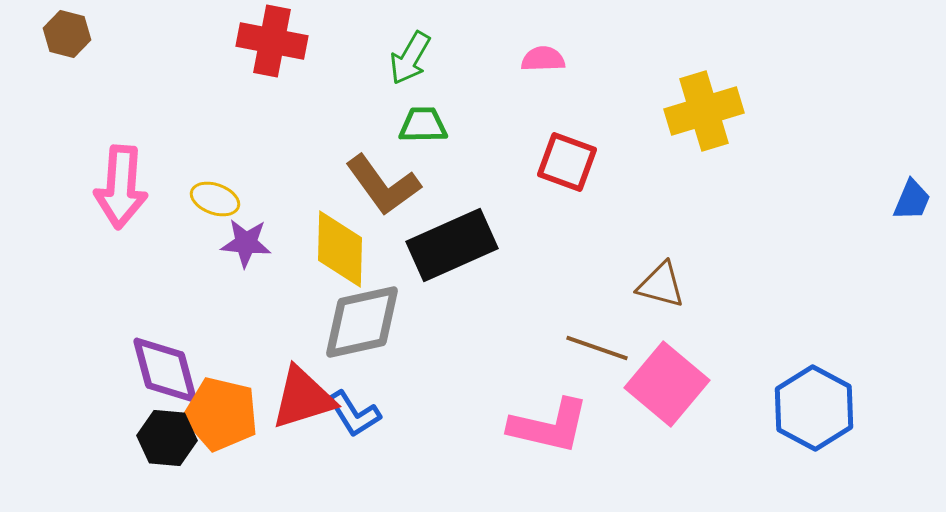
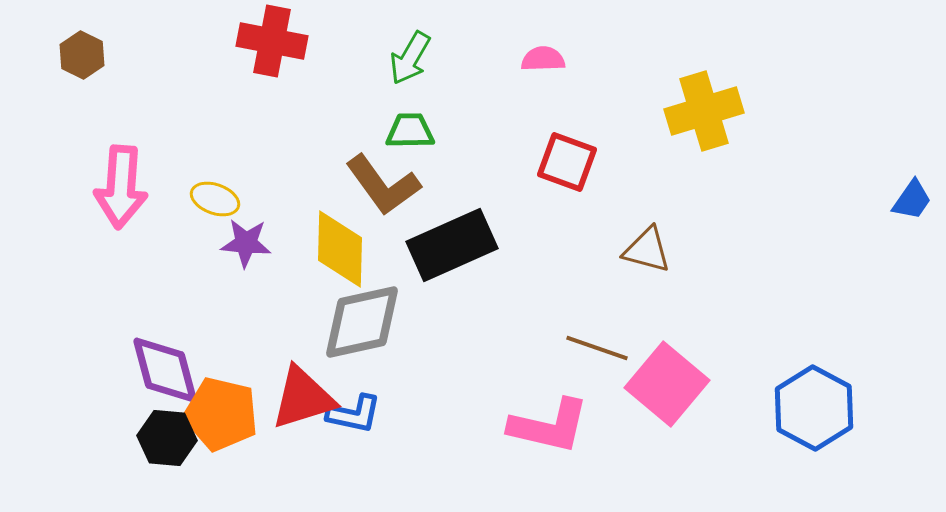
brown hexagon: moved 15 px right, 21 px down; rotated 12 degrees clockwise
green trapezoid: moved 13 px left, 6 px down
blue trapezoid: rotated 12 degrees clockwise
brown triangle: moved 14 px left, 35 px up
blue L-shape: rotated 46 degrees counterclockwise
